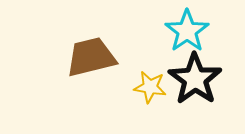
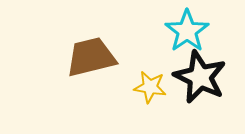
black star: moved 5 px right, 2 px up; rotated 10 degrees counterclockwise
